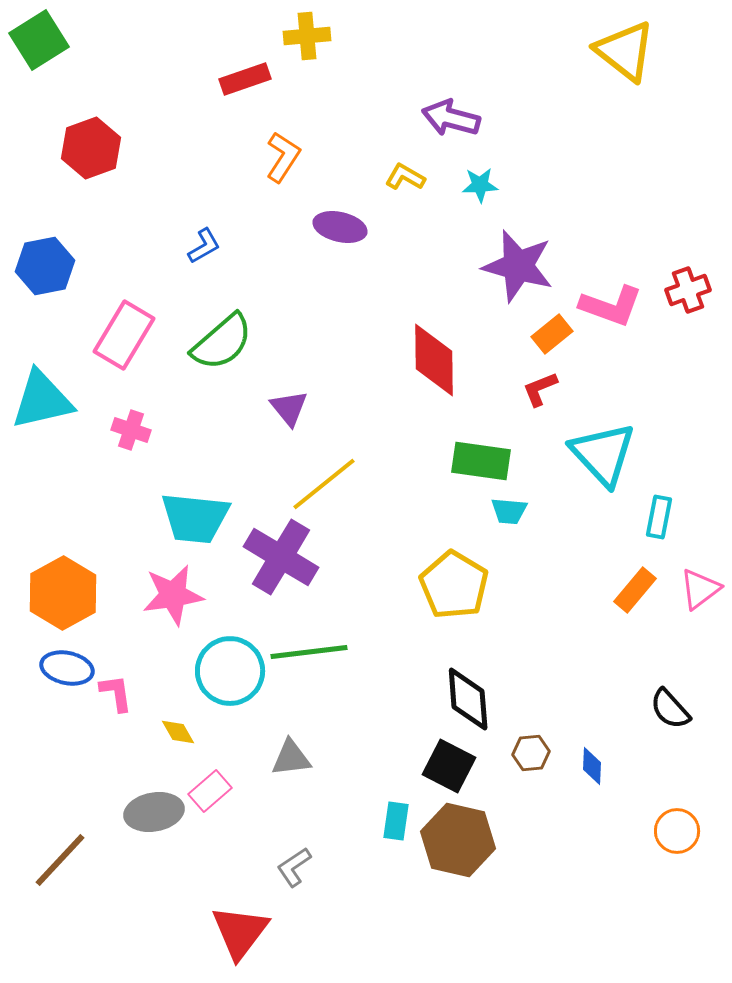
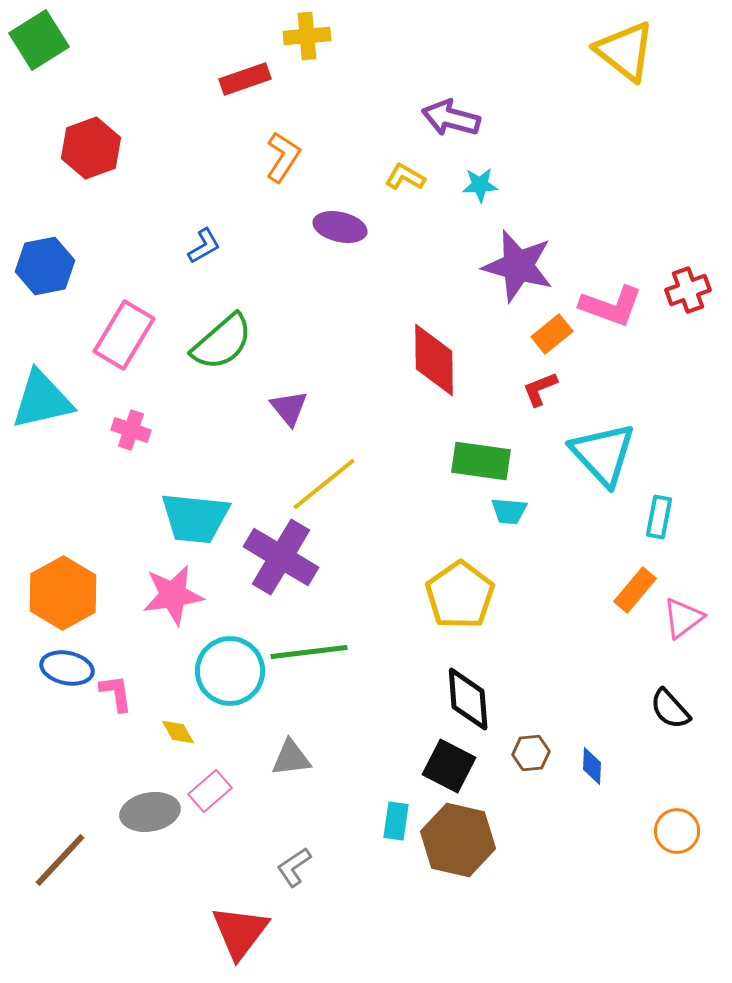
yellow pentagon at (454, 585): moved 6 px right, 10 px down; rotated 6 degrees clockwise
pink triangle at (700, 589): moved 17 px left, 29 px down
gray ellipse at (154, 812): moved 4 px left
